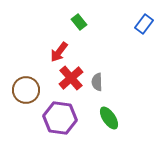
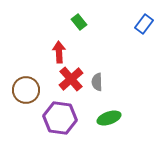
red arrow: rotated 140 degrees clockwise
red cross: moved 1 px down
green ellipse: rotated 75 degrees counterclockwise
